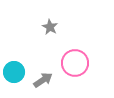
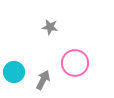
gray star: rotated 21 degrees counterclockwise
gray arrow: rotated 30 degrees counterclockwise
